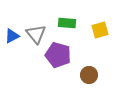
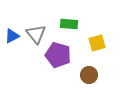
green rectangle: moved 2 px right, 1 px down
yellow square: moved 3 px left, 13 px down
